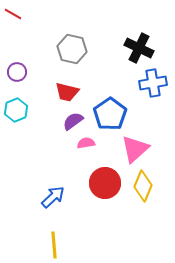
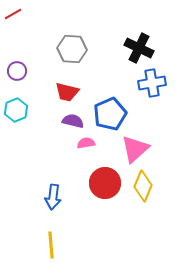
red line: rotated 60 degrees counterclockwise
gray hexagon: rotated 8 degrees counterclockwise
purple circle: moved 1 px up
blue cross: moved 1 px left
blue pentagon: rotated 12 degrees clockwise
purple semicircle: rotated 50 degrees clockwise
blue arrow: rotated 140 degrees clockwise
yellow line: moved 3 px left
